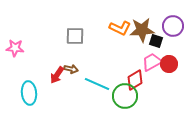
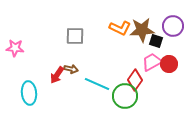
red diamond: rotated 25 degrees counterclockwise
